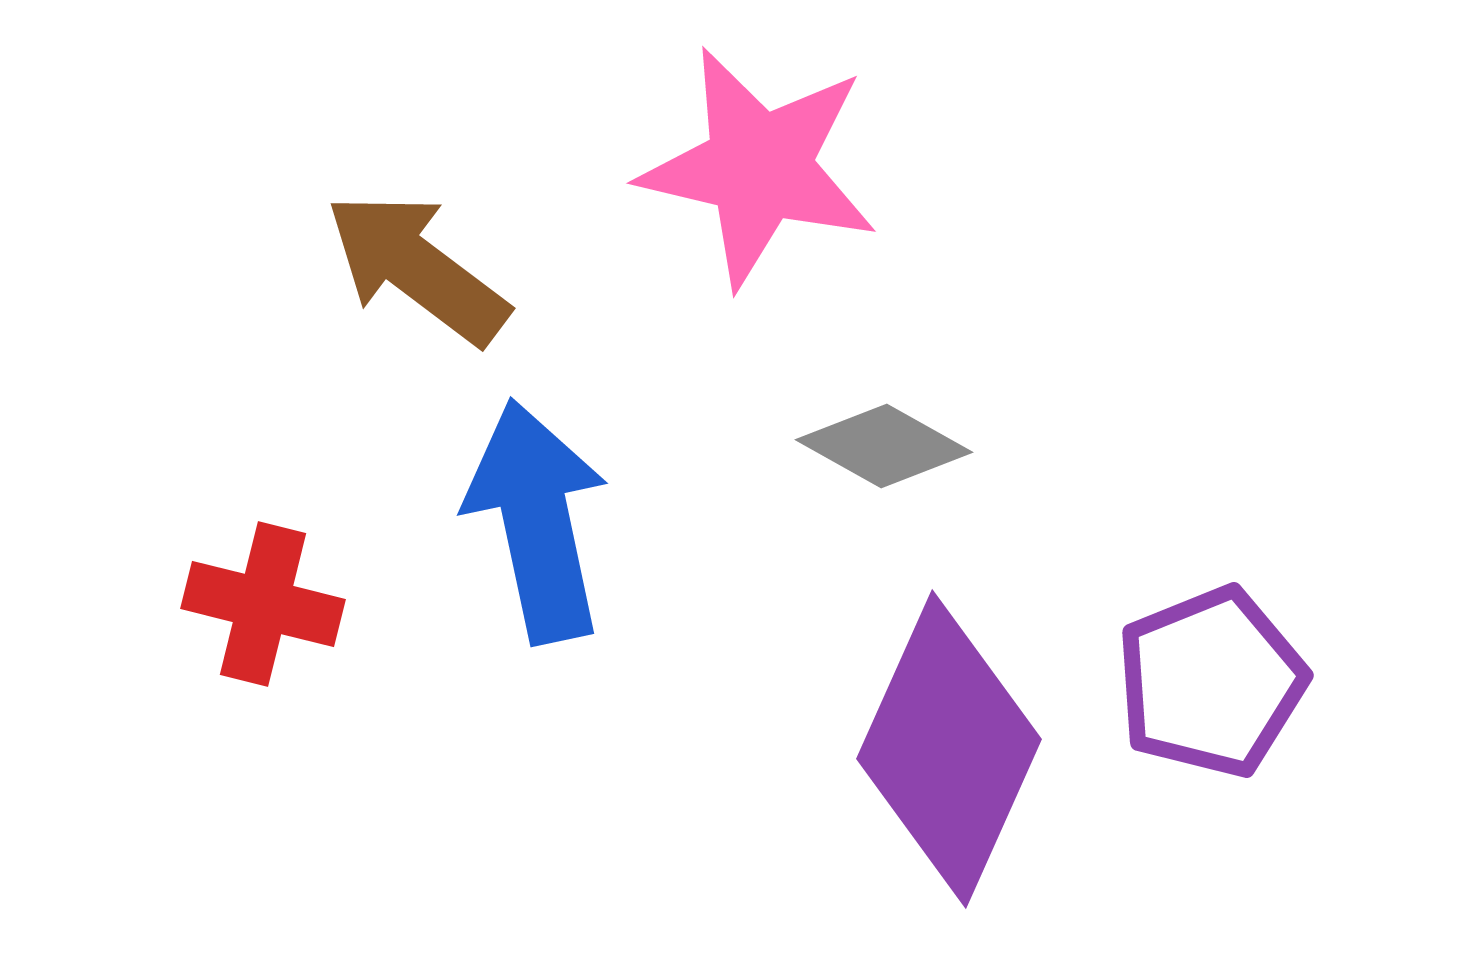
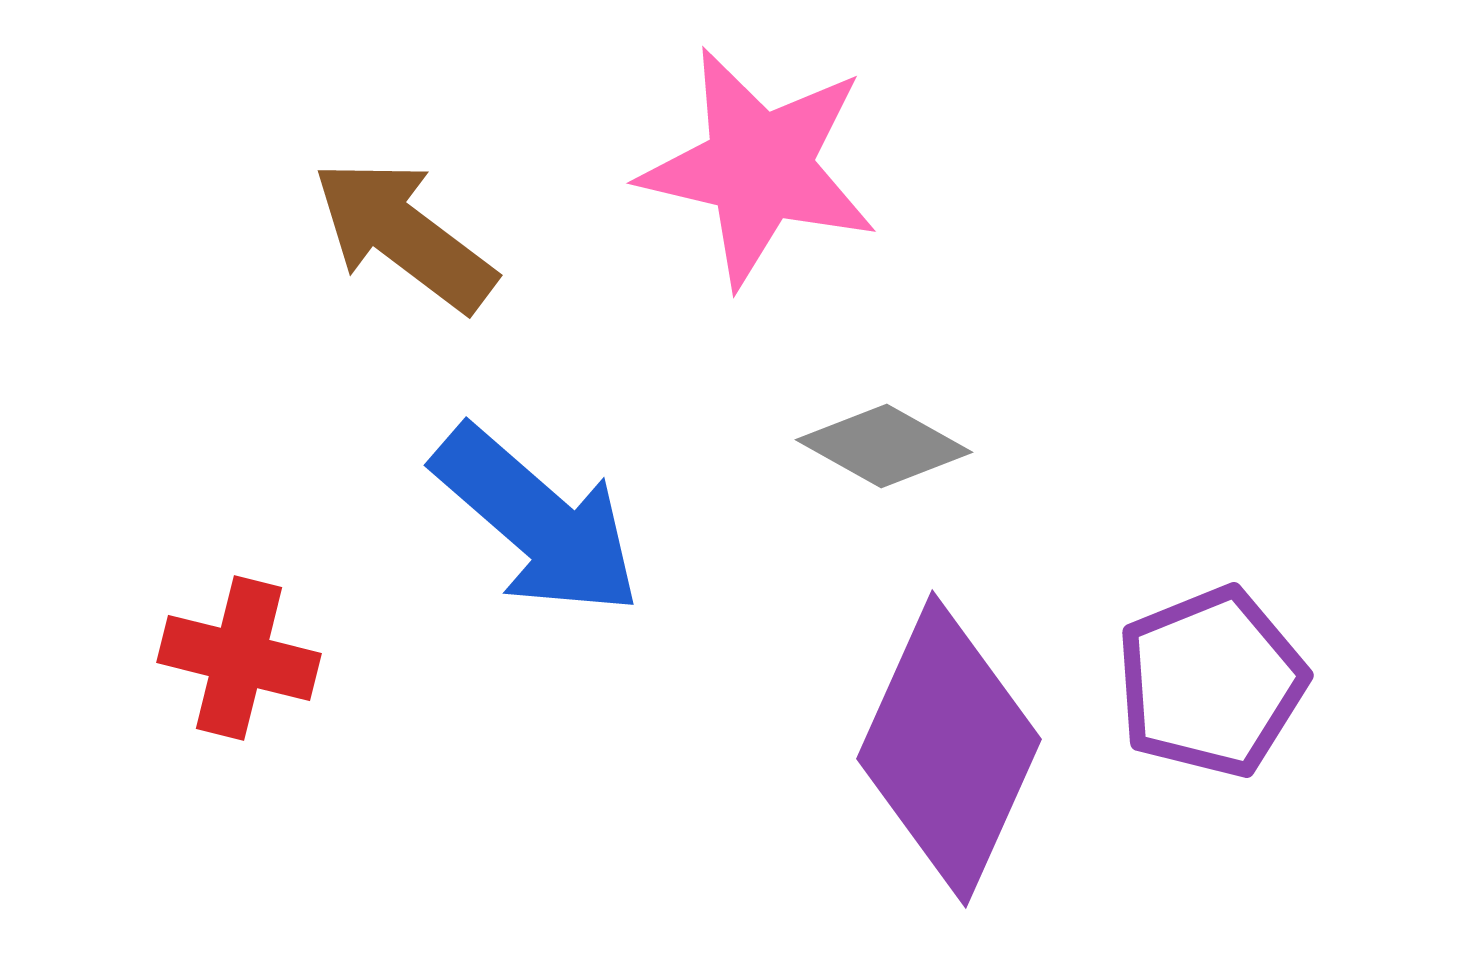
brown arrow: moved 13 px left, 33 px up
blue arrow: rotated 143 degrees clockwise
red cross: moved 24 px left, 54 px down
